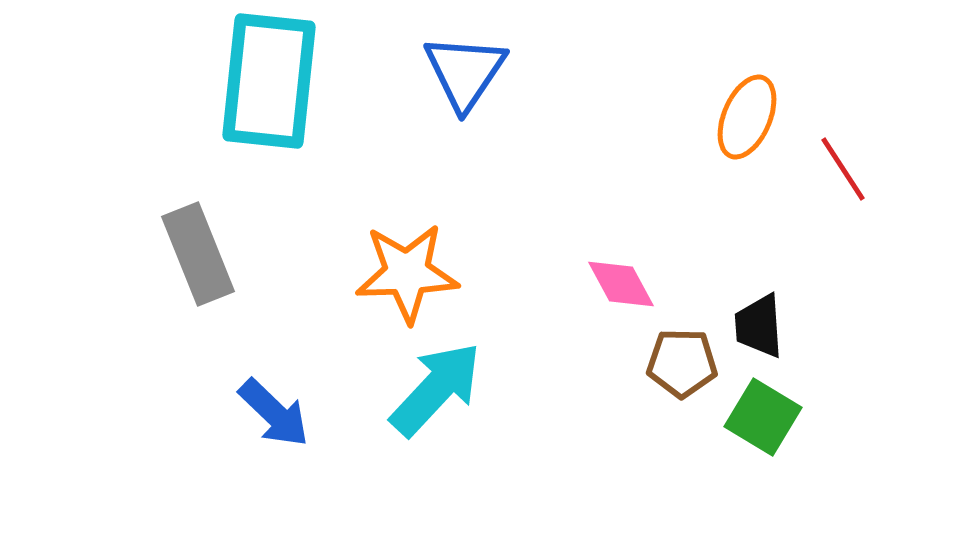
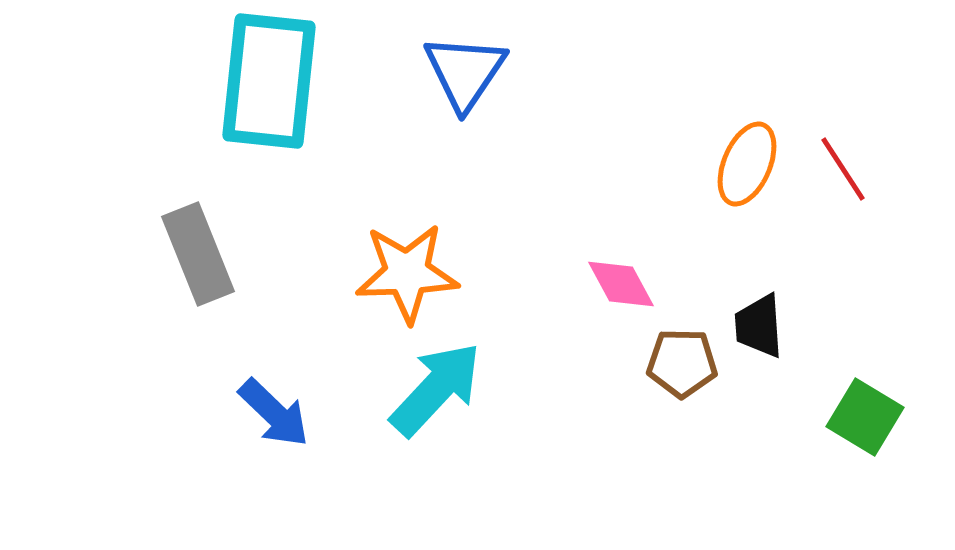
orange ellipse: moved 47 px down
green square: moved 102 px right
